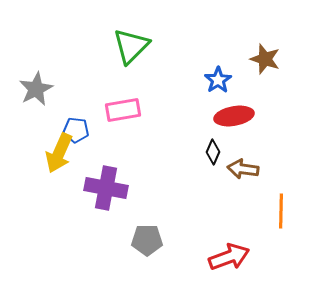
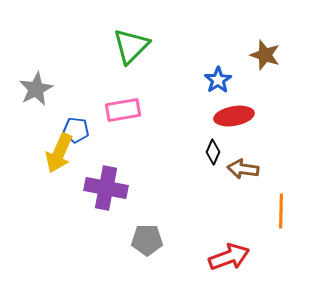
brown star: moved 4 px up
